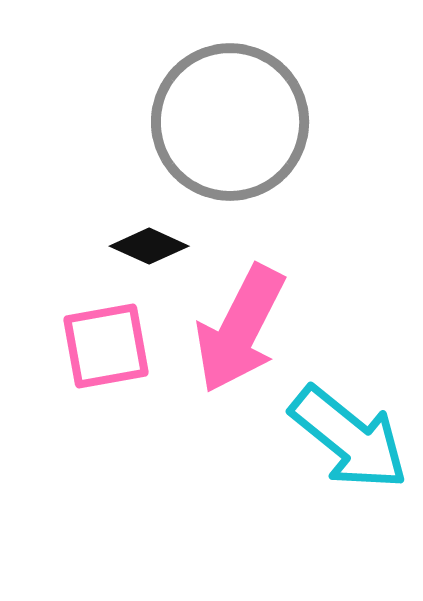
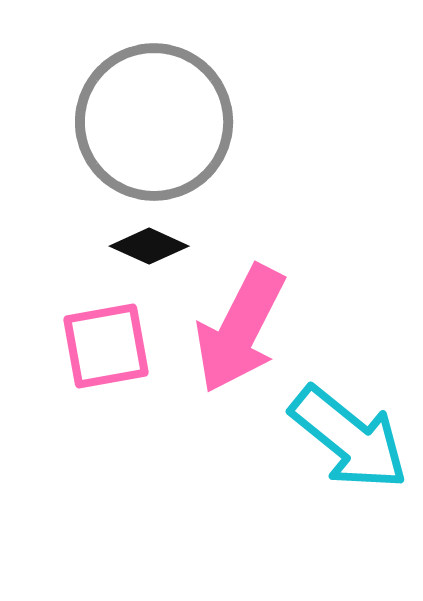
gray circle: moved 76 px left
